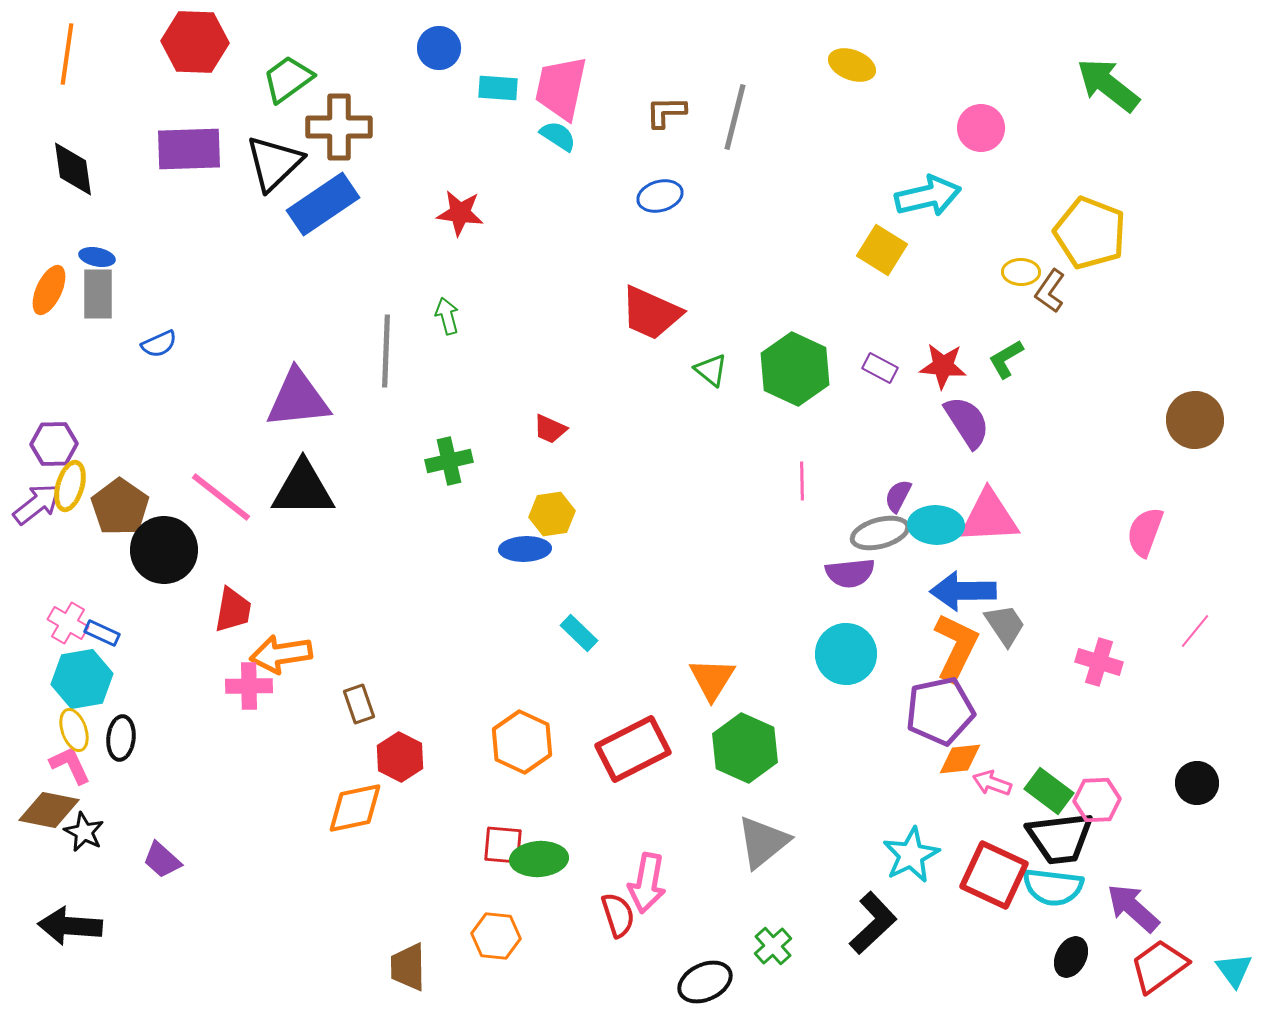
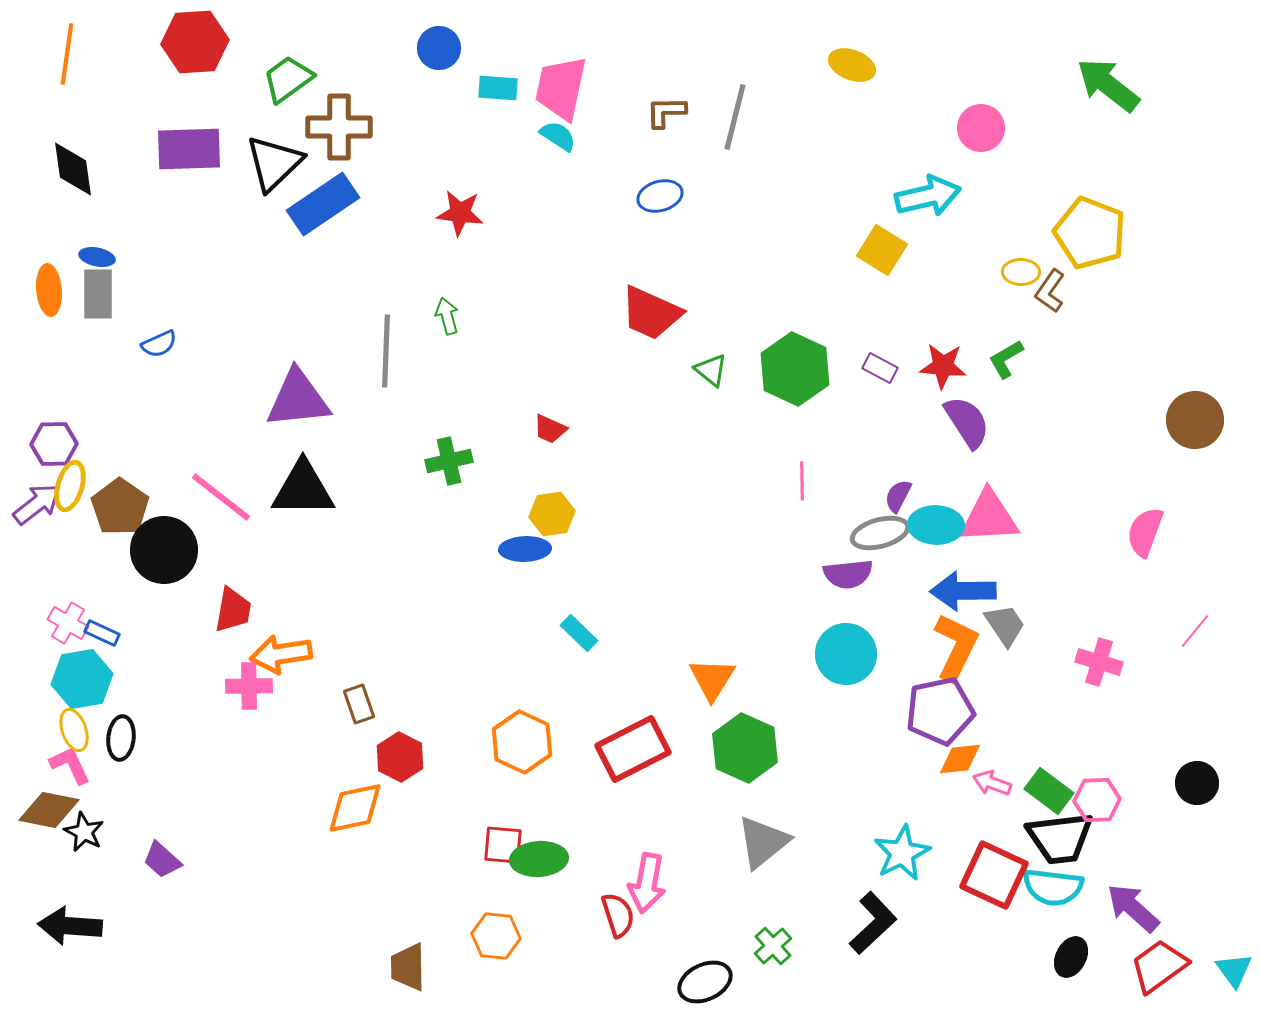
red hexagon at (195, 42): rotated 6 degrees counterclockwise
orange ellipse at (49, 290): rotated 30 degrees counterclockwise
purple semicircle at (850, 573): moved 2 px left, 1 px down
cyan star at (911, 855): moved 9 px left, 2 px up
